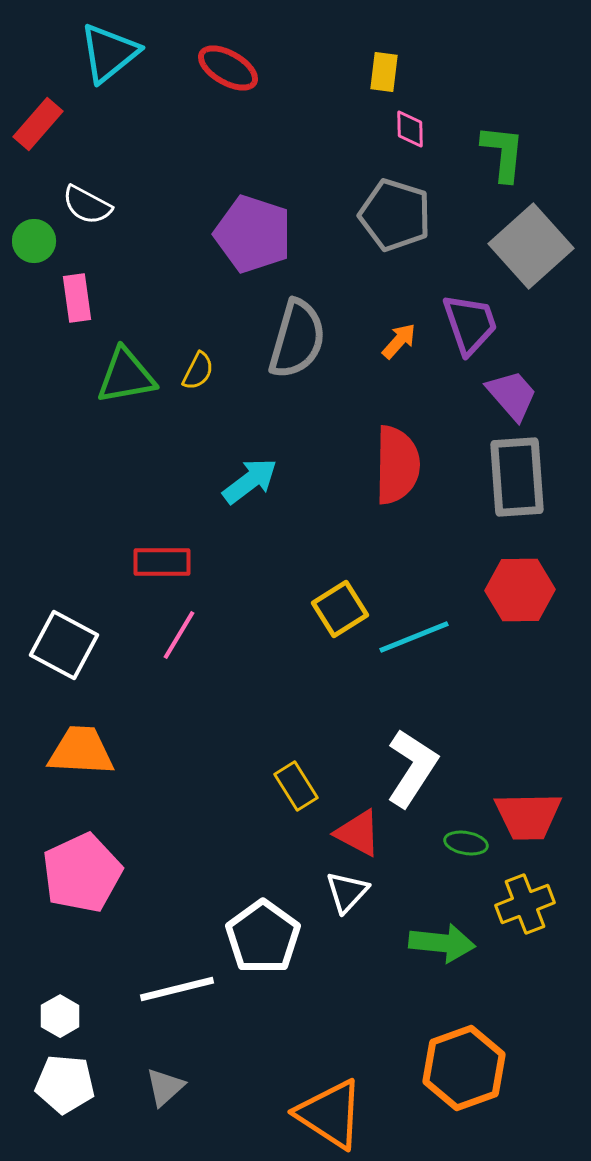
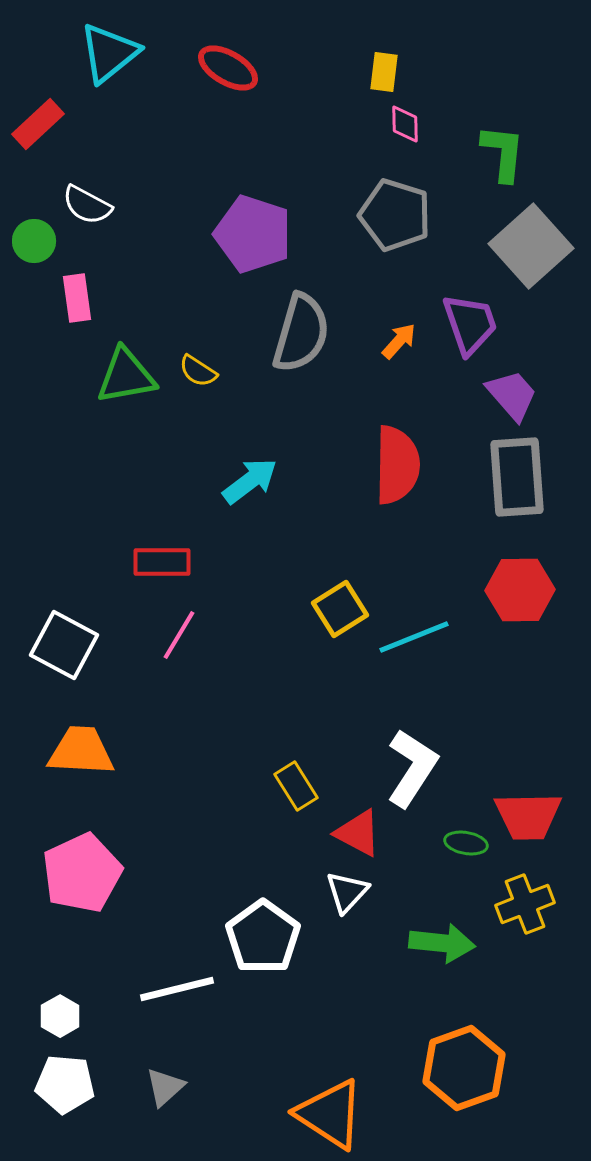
red rectangle at (38, 124): rotated 6 degrees clockwise
pink diamond at (410, 129): moved 5 px left, 5 px up
gray semicircle at (297, 339): moved 4 px right, 6 px up
yellow semicircle at (198, 371): rotated 96 degrees clockwise
